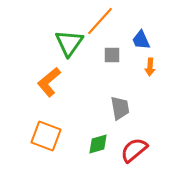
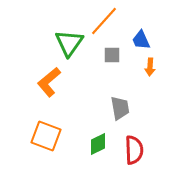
orange line: moved 4 px right
green diamond: rotated 10 degrees counterclockwise
red semicircle: rotated 128 degrees clockwise
